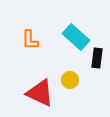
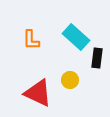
orange L-shape: moved 1 px right
red triangle: moved 2 px left
